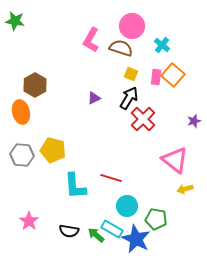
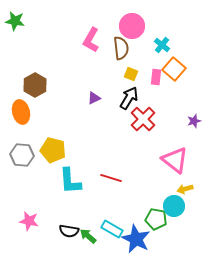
brown semicircle: rotated 65 degrees clockwise
orange square: moved 1 px right, 6 px up
cyan L-shape: moved 5 px left, 5 px up
cyan circle: moved 47 px right
pink star: rotated 24 degrees counterclockwise
green arrow: moved 8 px left, 1 px down
